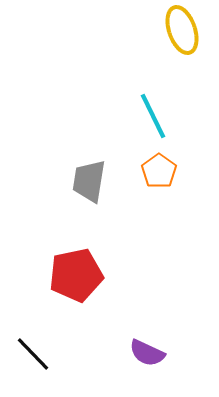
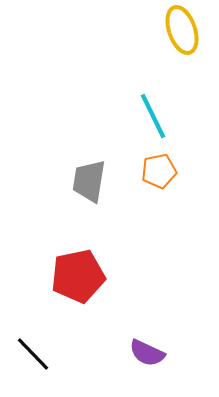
orange pentagon: rotated 24 degrees clockwise
red pentagon: moved 2 px right, 1 px down
